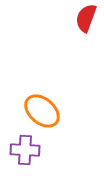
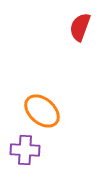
red semicircle: moved 6 px left, 9 px down
